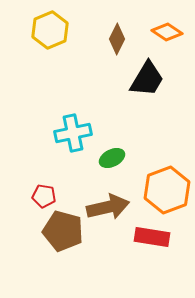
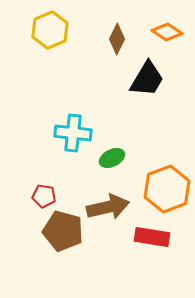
cyan cross: rotated 18 degrees clockwise
orange hexagon: moved 1 px up
